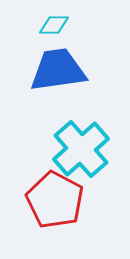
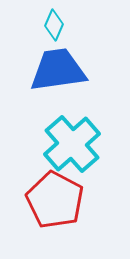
cyan diamond: rotated 68 degrees counterclockwise
cyan cross: moved 9 px left, 5 px up
